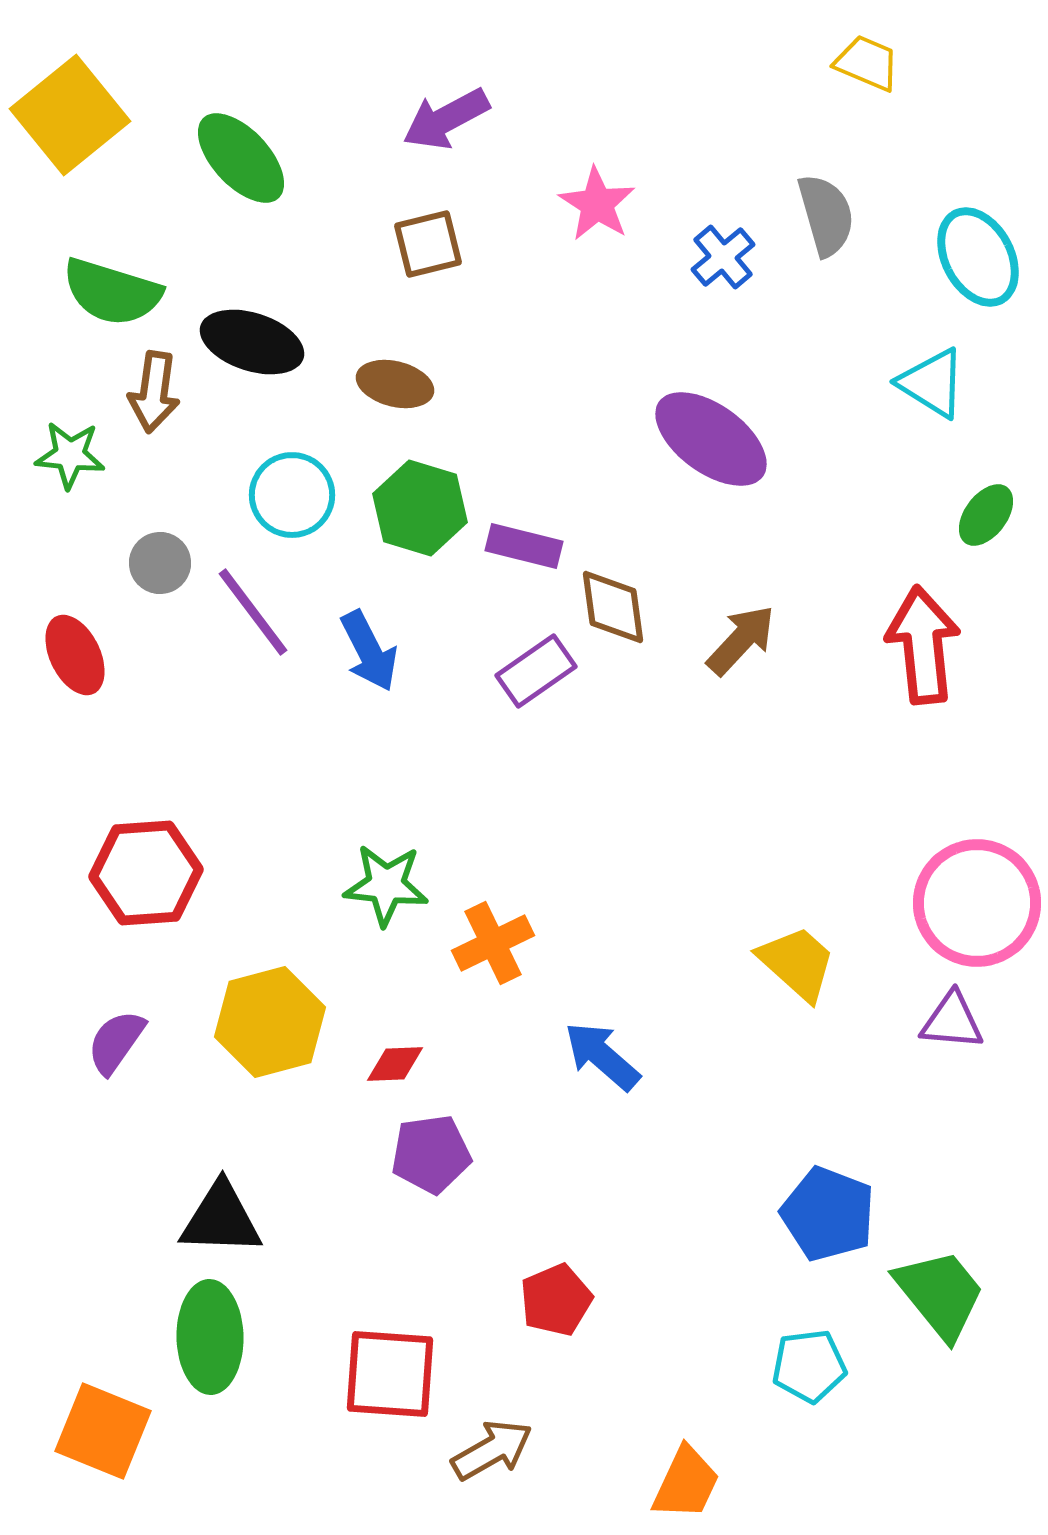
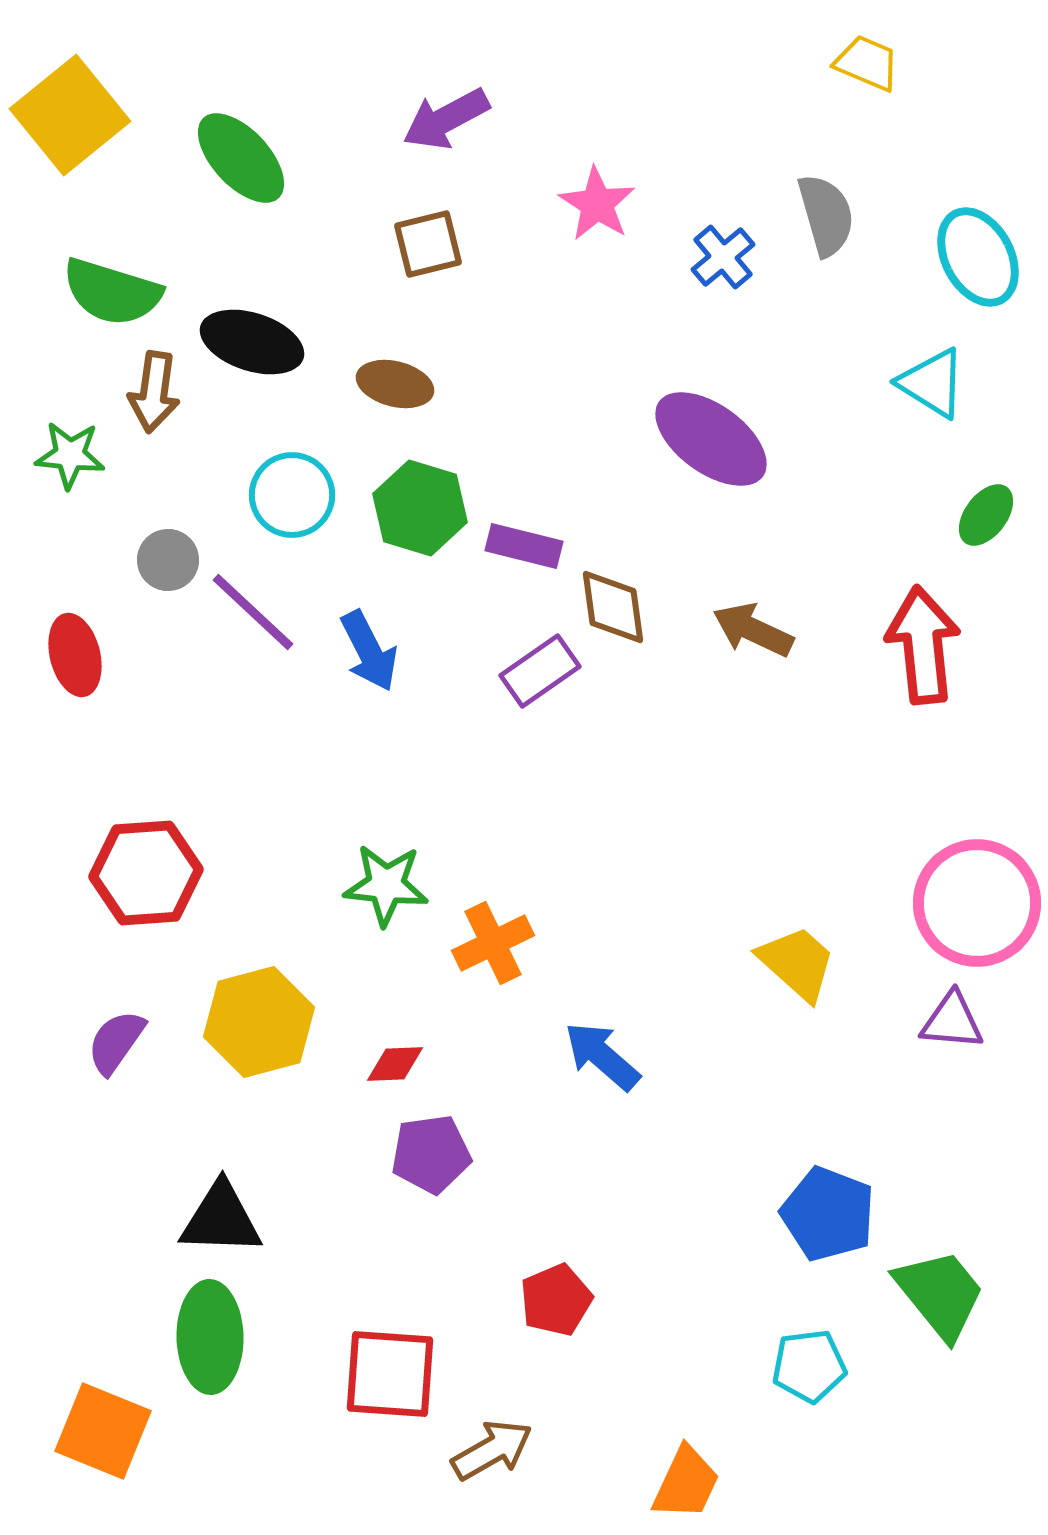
gray circle at (160, 563): moved 8 px right, 3 px up
purple line at (253, 612): rotated 10 degrees counterclockwise
brown arrow at (741, 640): moved 12 px right, 10 px up; rotated 108 degrees counterclockwise
red ellipse at (75, 655): rotated 12 degrees clockwise
purple rectangle at (536, 671): moved 4 px right
yellow hexagon at (270, 1022): moved 11 px left
